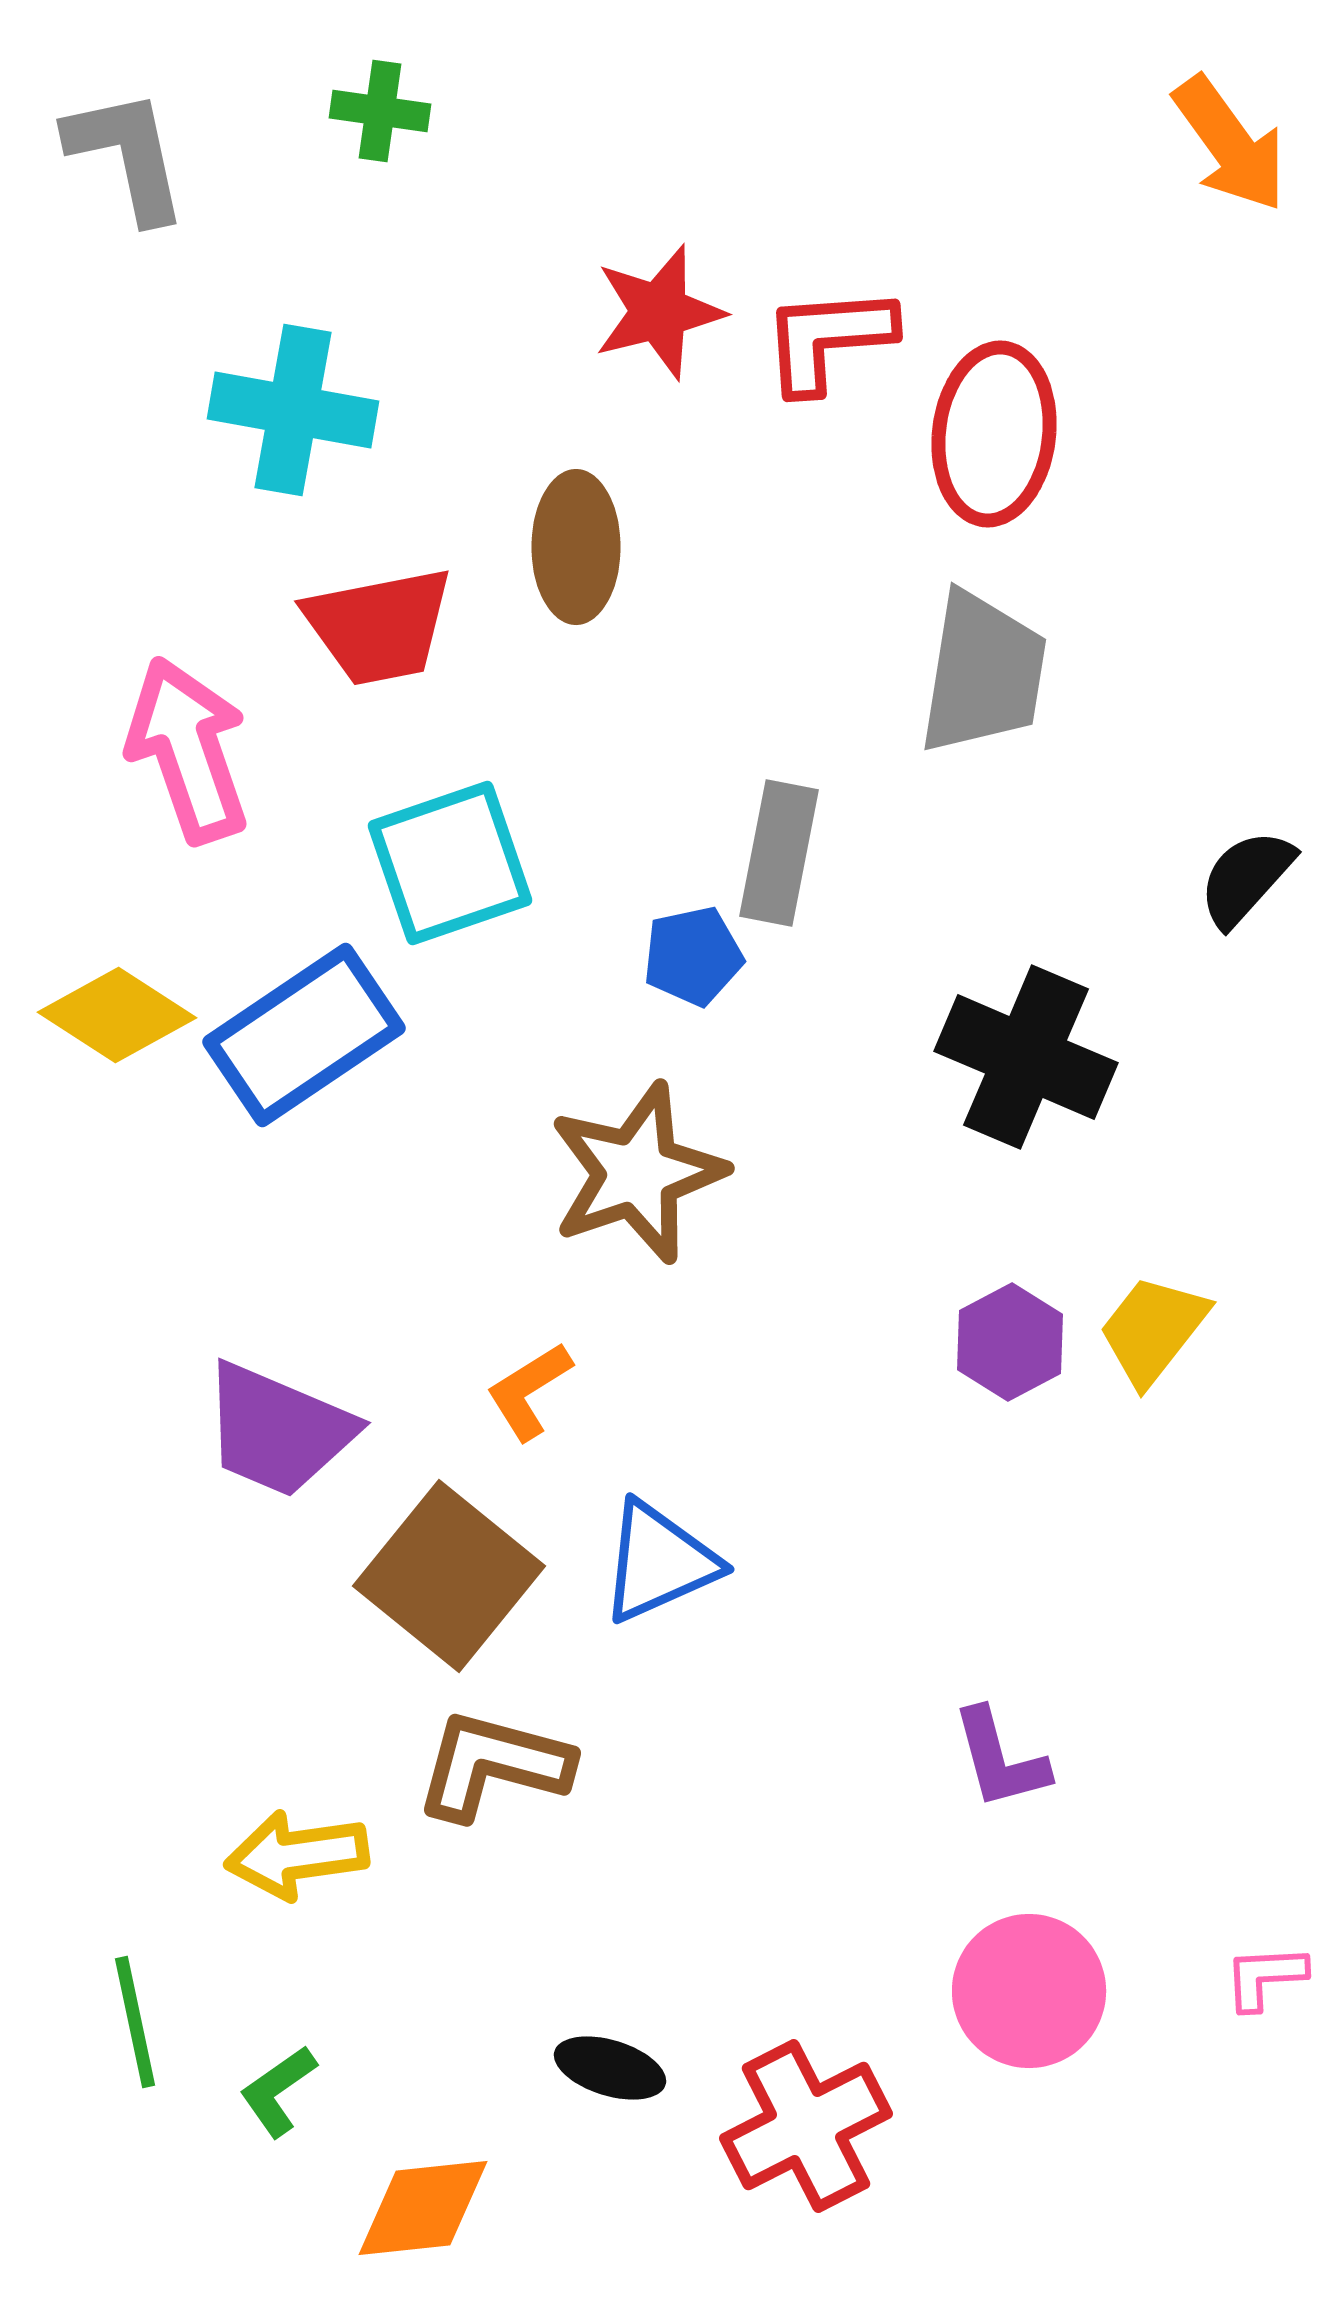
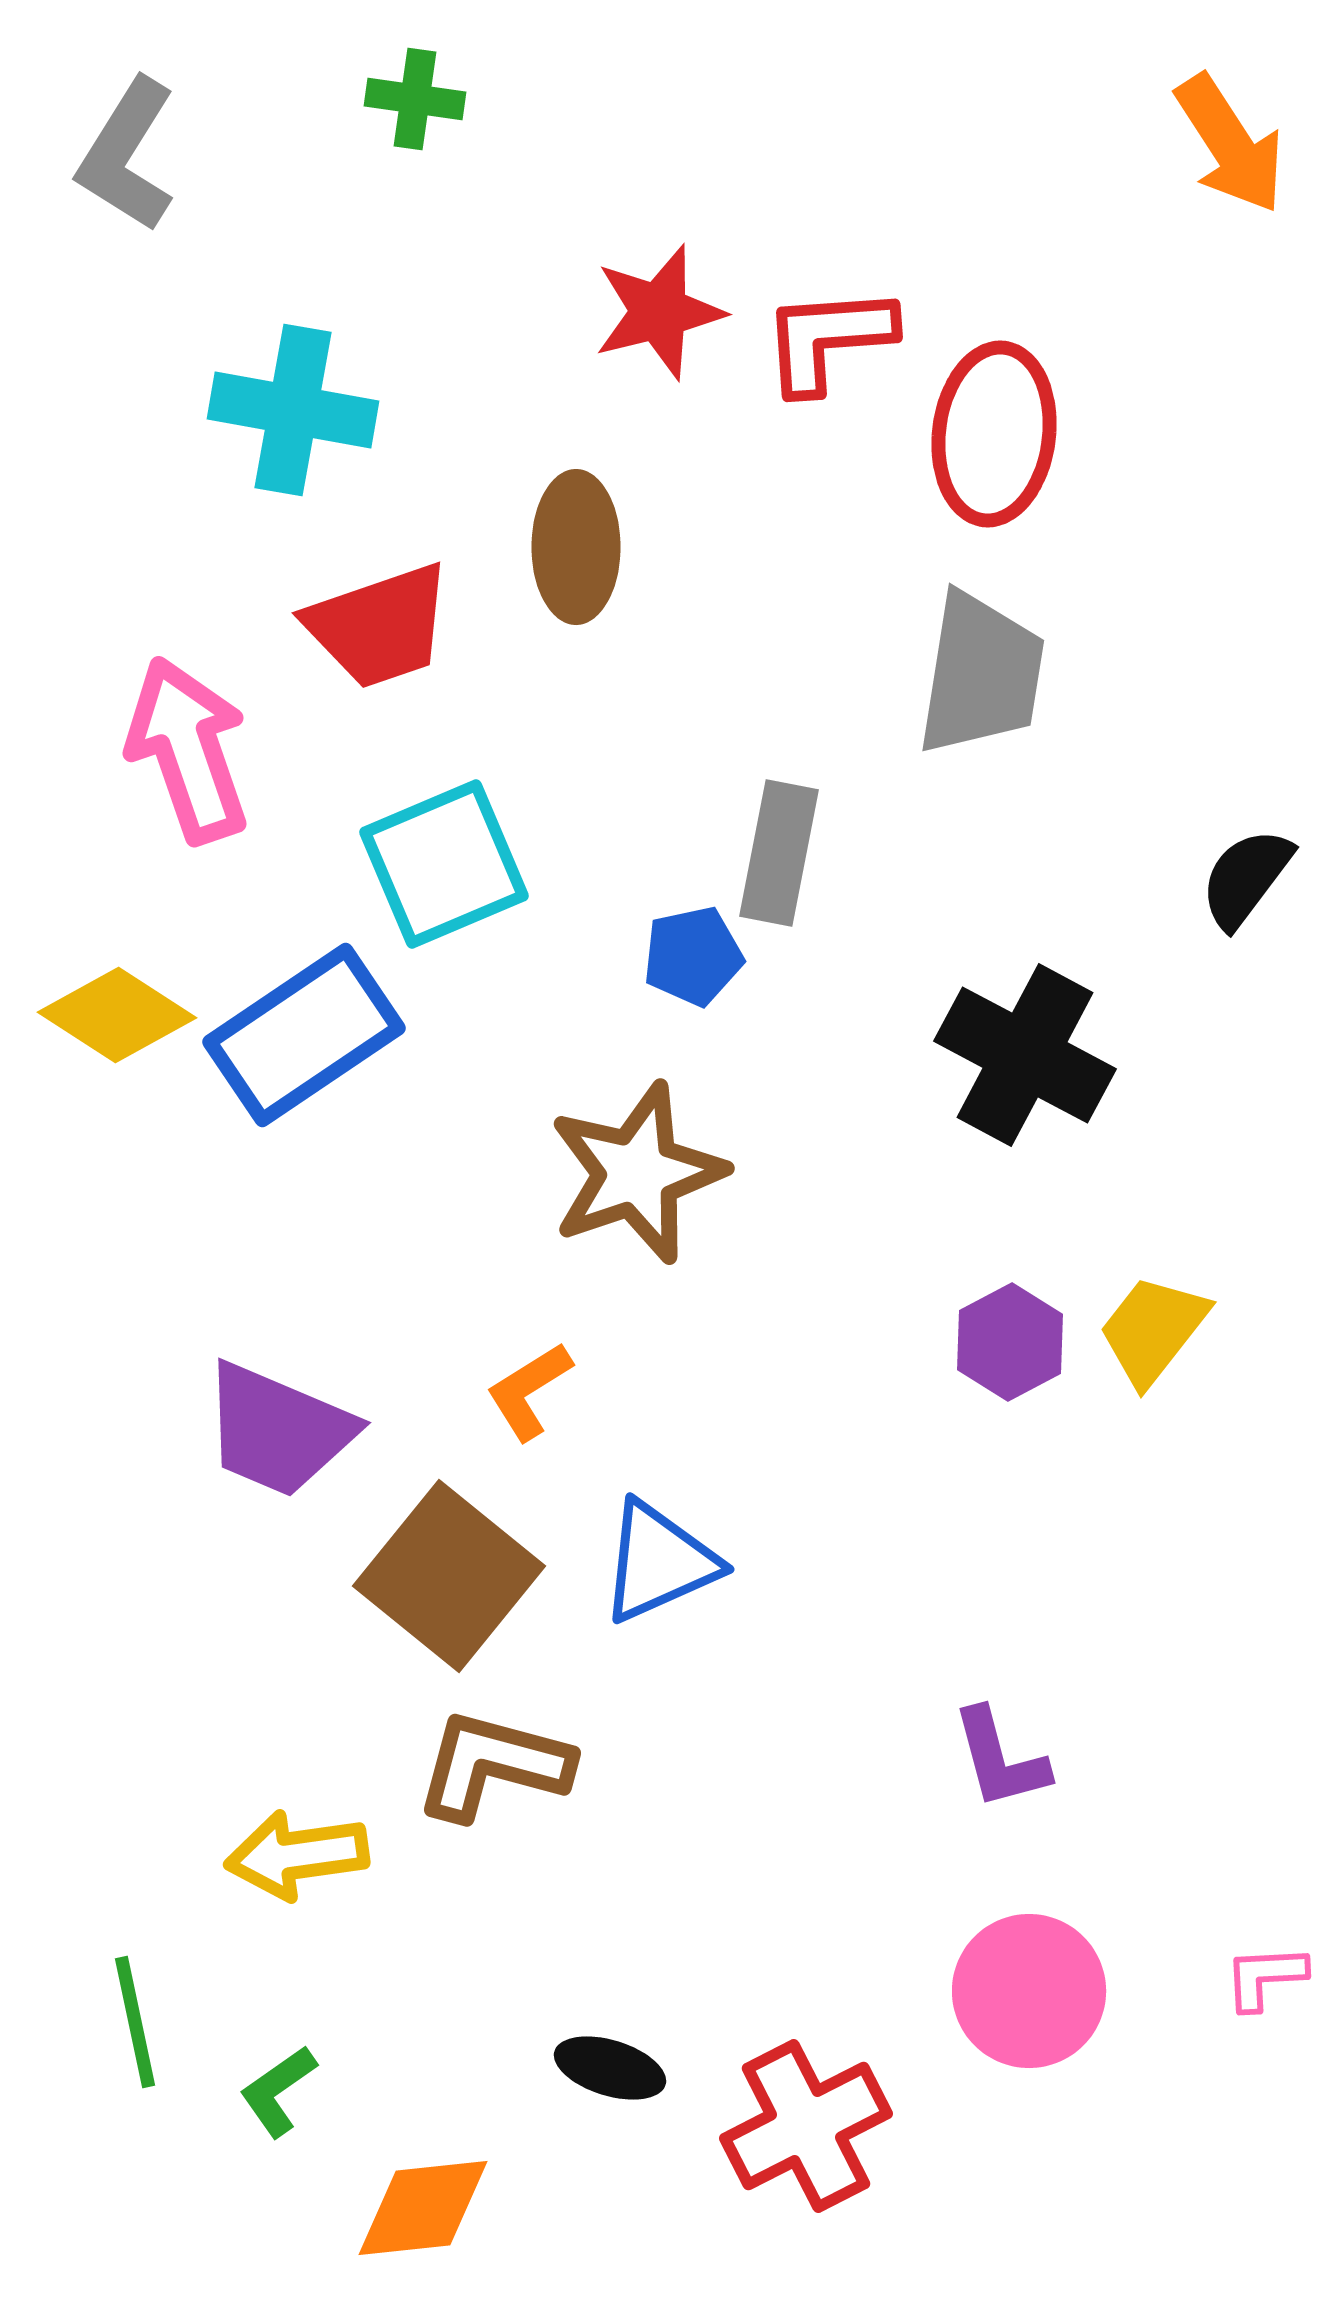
green cross: moved 35 px right, 12 px up
orange arrow: rotated 3 degrees clockwise
gray L-shape: rotated 136 degrees counterclockwise
red trapezoid: rotated 8 degrees counterclockwise
gray trapezoid: moved 2 px left, 1 px down
cyan square: moved 6 px left, 1 px down; rotated 4 degrees counterclockwise
black semicircle: rotated 5 degrees counterclockwise
black cross: moved 1 px left, 2 px up; rotated 5 degrees clockwise
